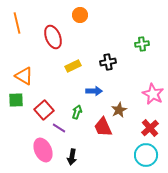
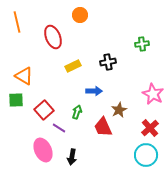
orange line: moved 1 px up
